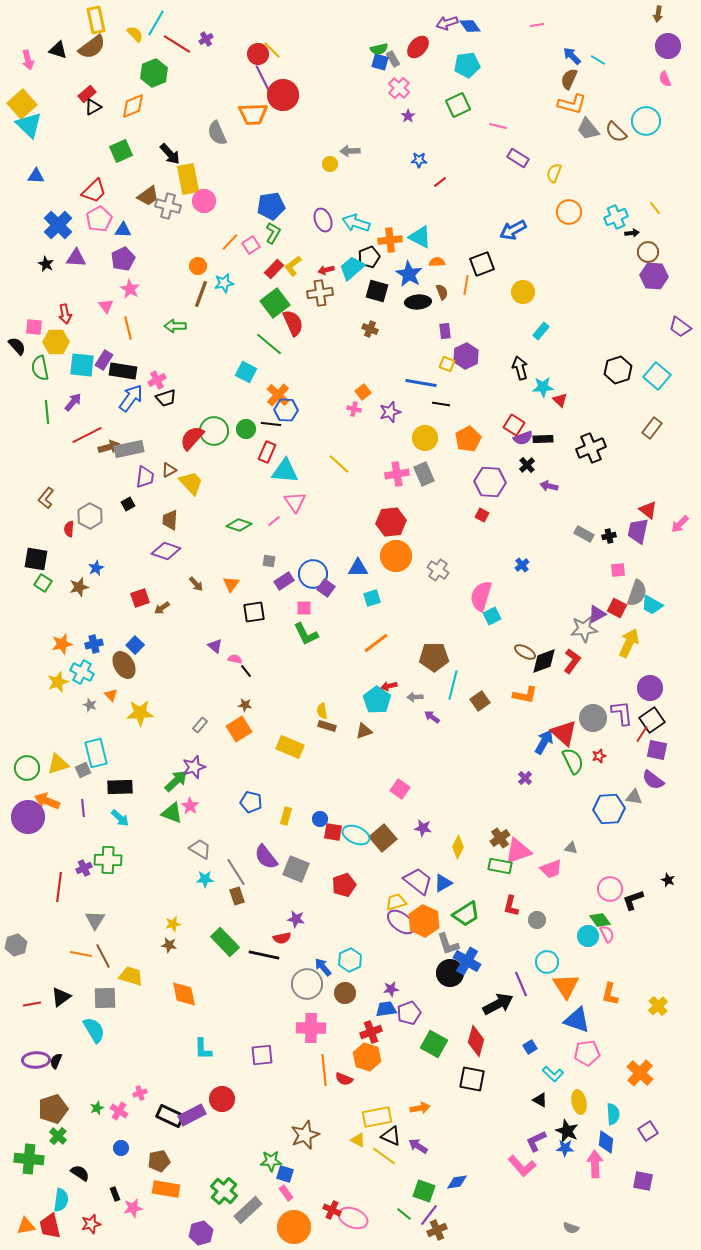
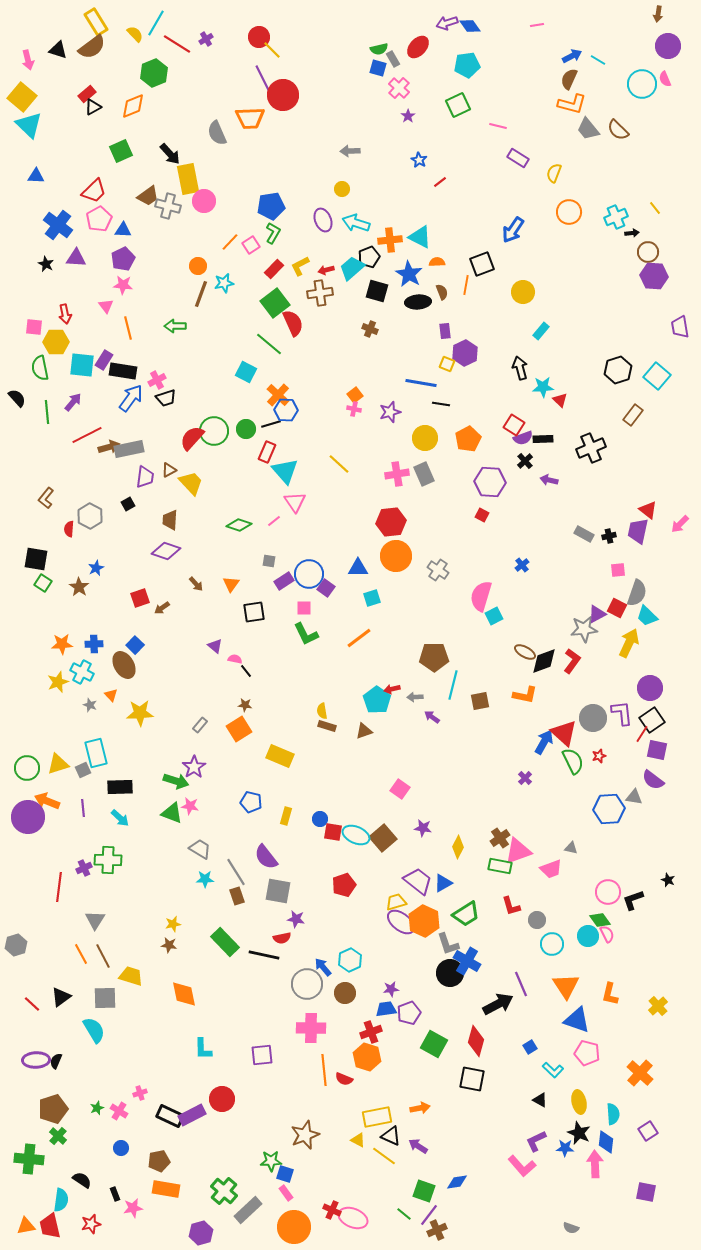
yellow rectangle at (96, 20): moved 2 px down; rotated 20 degrees counterclockwise
red circle at (258, 54): moved 1 px right, 17 px up
blue arrow at (572, 56): rotated 108 degrees clockwise
blue square at (380, 62): moved 2 px left, 6 px down
yellow square at (22, 104): moved 7 px up; rotated 8 degrees counterclockwise
orange trapezoid at (253, 114): moved 3 px left, 4 px down
cyan circle at (646, 121): moved 4 px left, 37 px up
brown semicircle at (616, 132): moved 2 px right, 2 px up
blue star at (419, 160): rotated 28 degrees clockwise
yellow circle at (330, 164): moved 12 px right, 25 px down
blue cross at (58, 225): rotated 8 degrees counterclockwise
blue arrow at (513, 230): rotated 28 degrees counterclockwise
yellow L-shape at (293, 266): moved 7 px right; rotated 10 degrees clockwise
pink star at (130, 289): moved 7 px left, 4 px up; rotated 24 degrees counterclockwise
purple trapezoid at (680, 327): rotated 45 degrees clockwise
black semicircle at (17, 346): moved 52 px down
purple hexagon at (466, 356): moved 1 px left, 3 px up
orange square at (363, 392): moved 8 px left, 3 px down
black line at (271, 424): rotated 24 degrees counterclockwise
brown rectangle at (652, 428): moved 19 px left, 13 px up
black cross at (527, 465): moved 2 px left, 4 px up
cyan triangle at (285, 471): rotated 44 degrees clockwise
purple arrow at (549, 486): moved 6 px up
blue circle at (313, 574): moved 4 px left
brown star at (79, 587): rotated 24 degrees counterclockwise
cyan trapezoid at (652, 605): moved 5 px left, 11 px down; rotated 15 degrees clockwise
cyan square at (492, 616): moved 2 px right
orange line at (376, 643): moved 17 px left, 5 px up
orange star at (62, 644): rotated 10 degrees clockwise
blue cross at (94, 644): rotated 12 degrees clockwise
red arrow at (389, 686): moved 3 px right, 3 px down
brown square at (480, 701): rotated 24 degrees clockwise
yellow rectangle at (290, 747): moved 10 px left, 9 px down
purple star at (194, 767): rotated 15 degrees counterclockwise
green arrow at (176, 781): rotated 60 degrees clockwise
pink star at (190, 806): rotated 24 degrees counterclockwise
gray square at (296, 869): moved 18 px left, 22 px down; rotated 12 degrees counterclockwise
pink circle at (610, 889): moved 2 px left, 3 px down
red L-shape at (511, 906): rotated 30 degrees counterclockwise
orange line at (81, 954): rotated 50 degrees clockwise
cyan circle at (547, 962): moved 5 px right, 18 px up
red line at (32, 1004): rotated 54 degrees clockwise
pink pentagon at (587, 1053): rotated 20 degrees clockwise
cyan L-shape at (553, 1074): moved 4 px up
black star at (567, 1131): moved 12 px right, 2 px down
black semicircle at (80, 1173): moved 2 px right, 7 px down
purple square at (643, 1181): moved 3 px right, 11 px down
